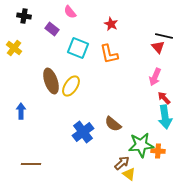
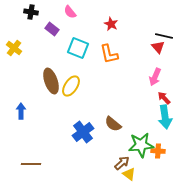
black cross: moved 7 px right, 4 px up
